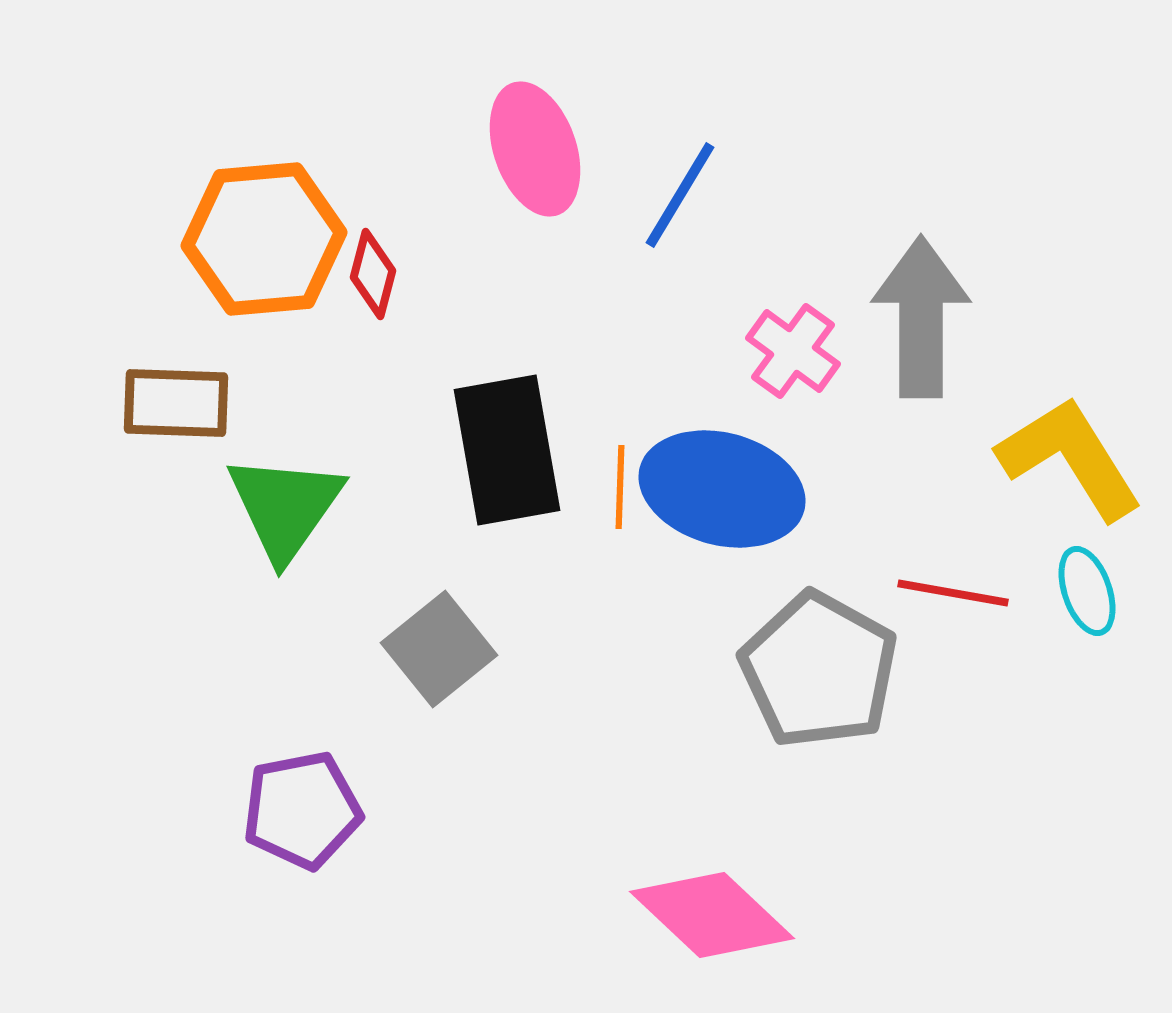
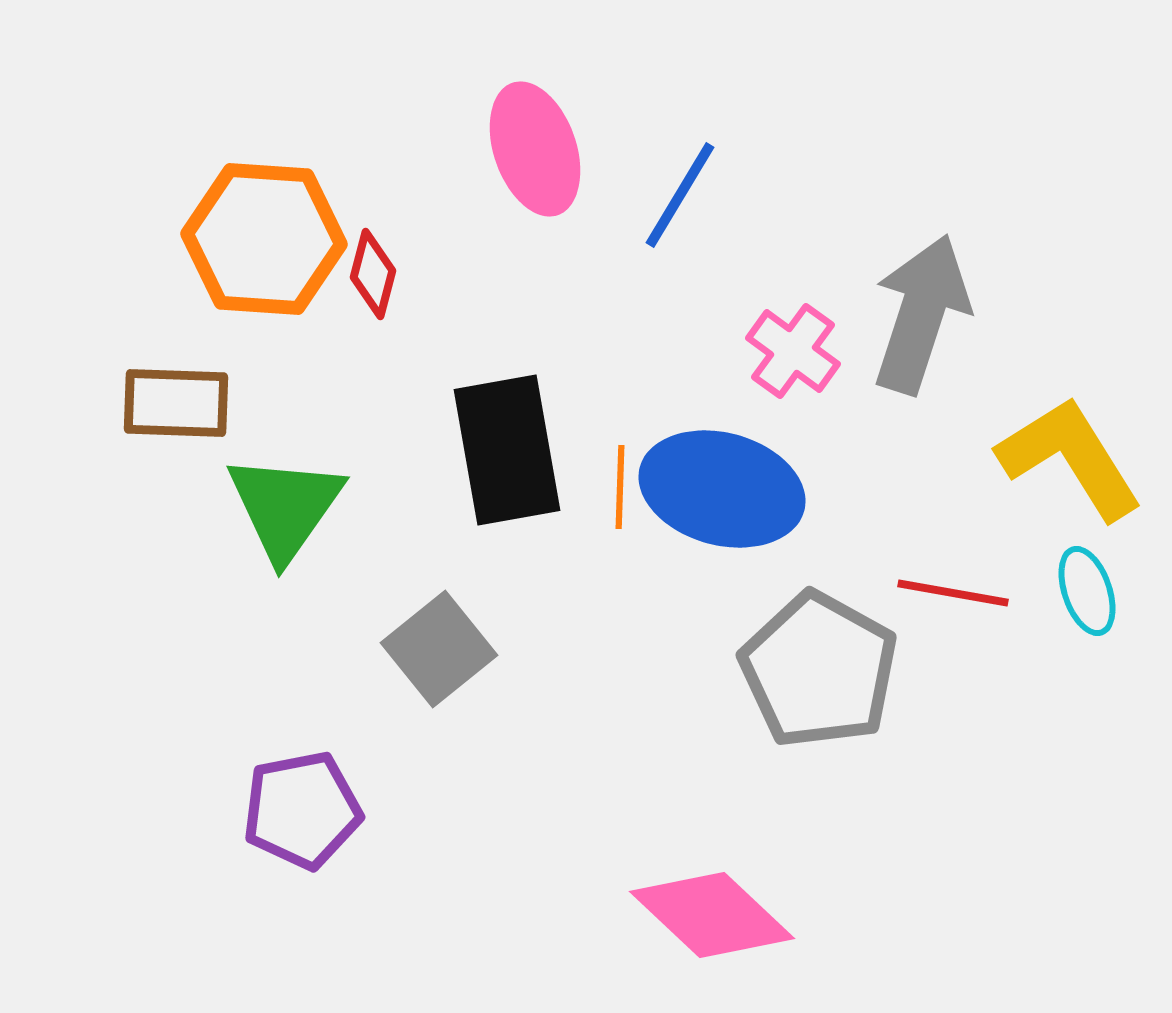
orange hexagon: rotated 9 degrees clockwise
gray arrow: moved 3 px up; rotated 18 degrees clockwise
